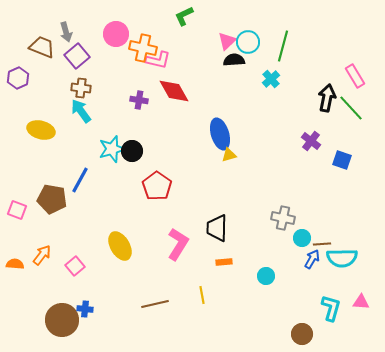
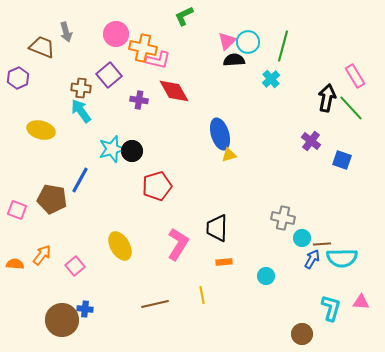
purple square at (77, 56): moved 32 px right, 19 px down
red pentagon at (157, 186): rotated 20 degrees clockwise
